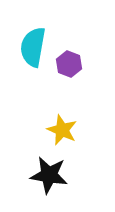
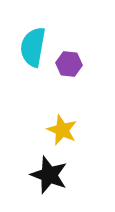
purple hexagon: rotated 15 degrees counterclockwise
black star: rotated 12 degrees clockwise
